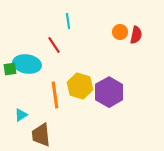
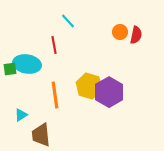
cyan line: rotated 35 degrees counterclockwise
red line: rotated 24 degrees clockwise
yellow hexagon: moved 9 px right
